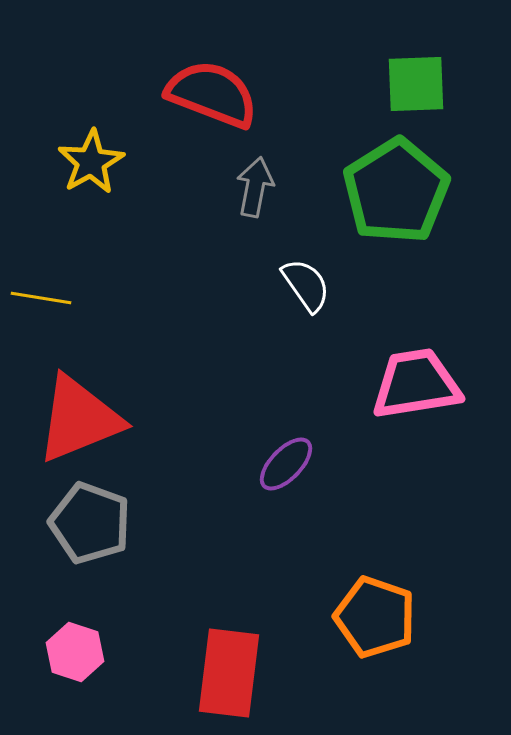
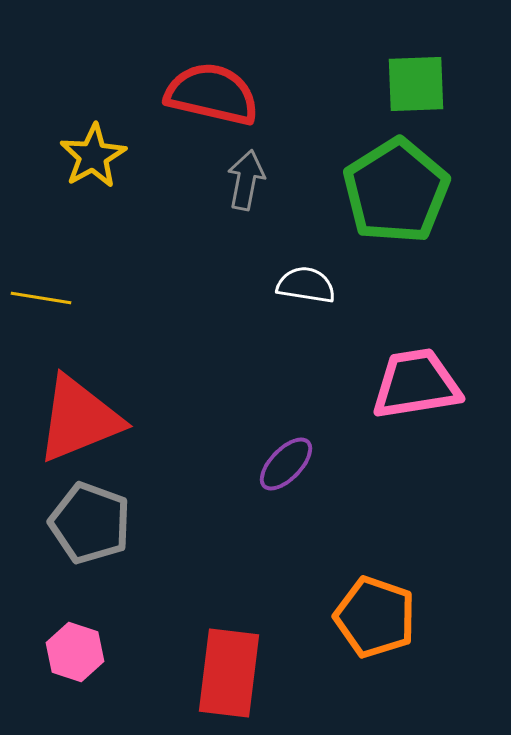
red semicircle: rotated 8 degrees counterclockwise
yellow star: moved 2 px right, 6 px up
gray arrow: moved 9 px left, 7 px up
white semicircle: rotated 46 degrees counterclockwise
